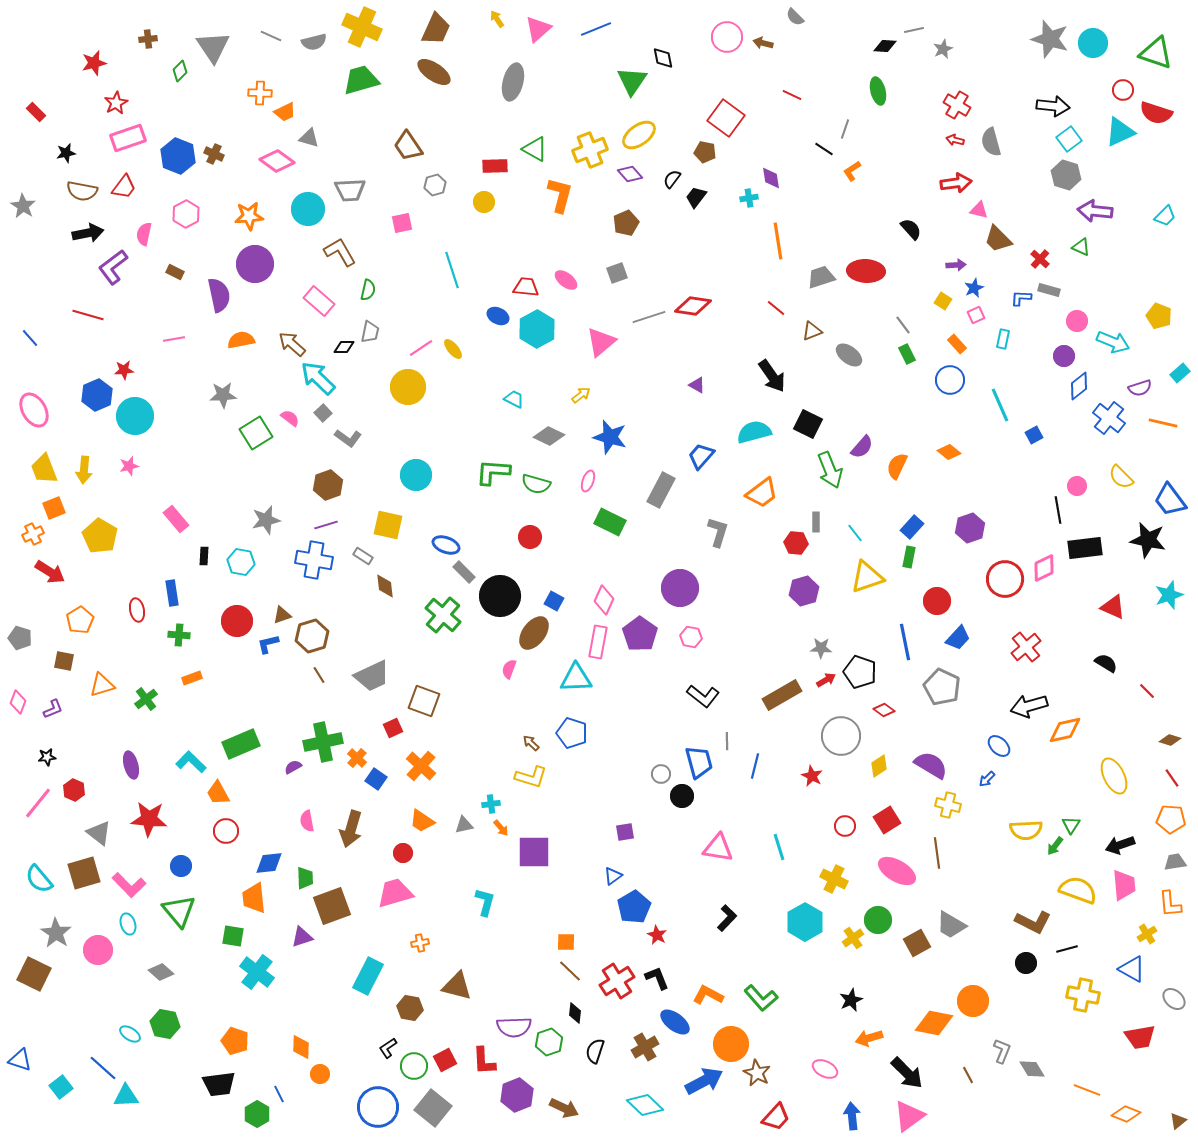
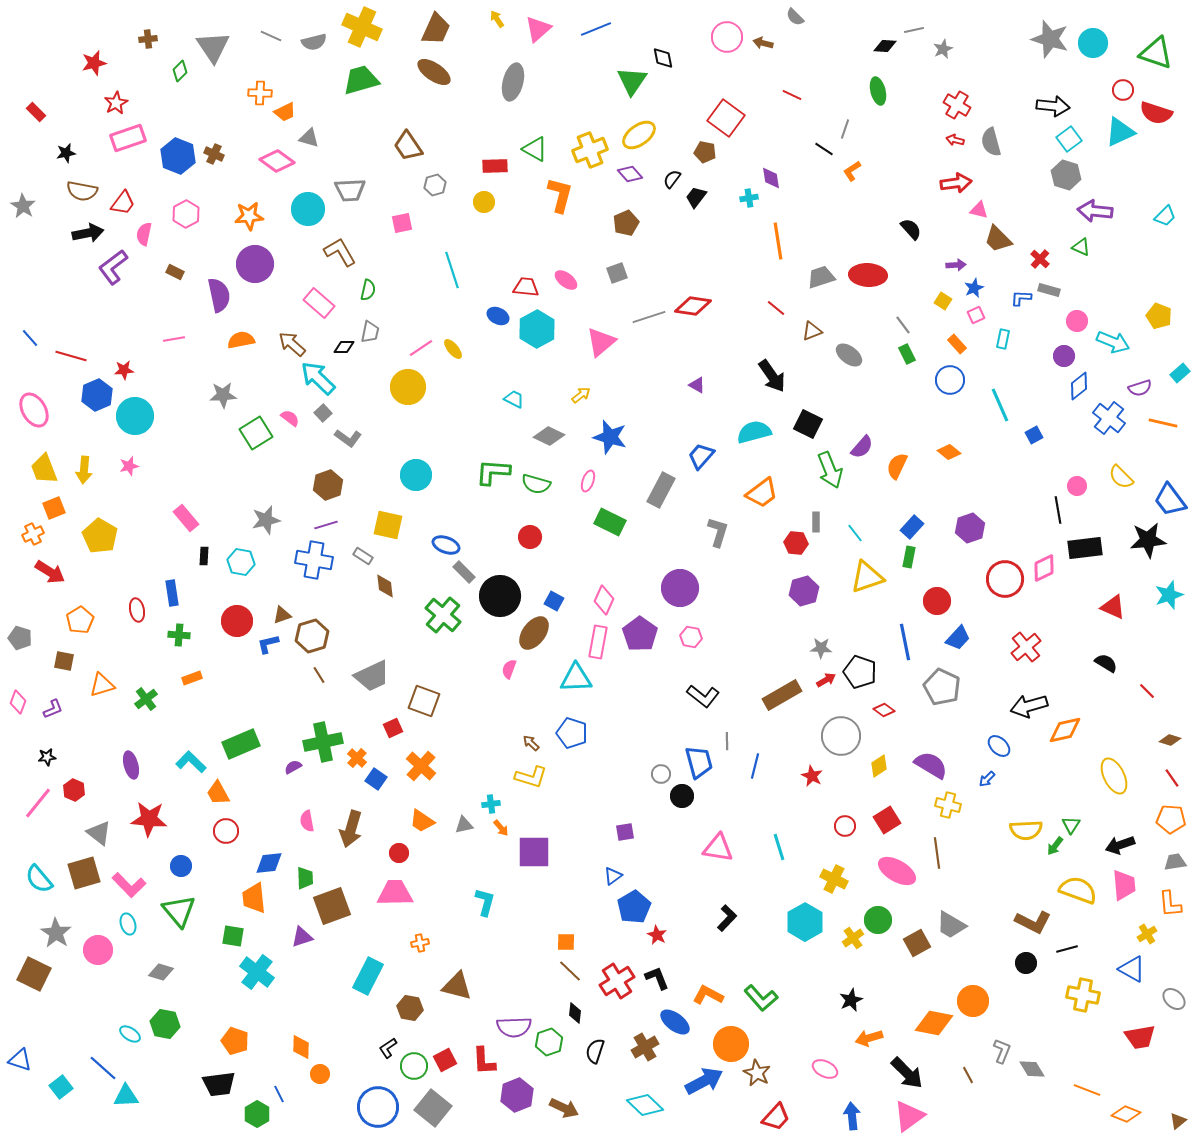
red trapezoid at (124, 187): moved 1 px left, 16 px down
red ellipse at (866, 271): moved 2 px right, 4 px down
pink rectangle at (319, 301): moved 2 px down
red line at (88, 315): moved 17 px left, 41 px down
pink rectangle at (176, 519): moved 10 px right, 1 px up
black star at (1148, 540): rotated 18 degrees counterclockwise
red circle at (403, 853): moved 4 px left
pink trapezoid at (395, 893): rotated 15 degrees clockwise
gray diamond at (161, 972): rotated 25 degrees counterclockwise
